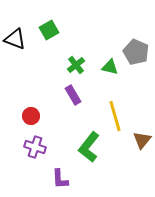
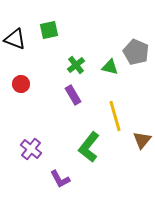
green square: rotated 18 degrees clockwise
red circle: moved 10 px left, 32 px up
purple cross: moved 4 px left, 2 px down; rotated 20 degrees clockwise
purple L-shape: rotated 25 degrees counterclockwise
